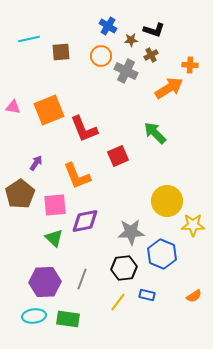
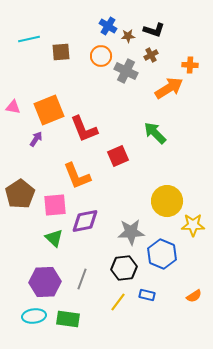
brown star: moved 3 px left, 4 px up
purple arrow: moved 24 px up
